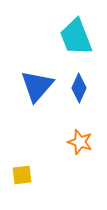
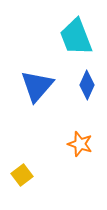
blue diamond: moved 8 px right, 3 px up
orange star: moved 2 px down
yellow square: rotated 30 degrees counterclockwise
